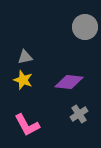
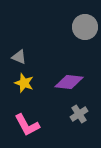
gray triangle: moved 6 px left; rotated 35 degrees clockwise
yellow star: moved 1 px right, 3 px down
